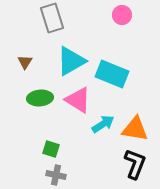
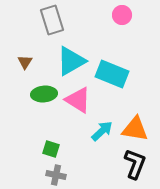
gray rectangle: moved 2 px down
green ellipse: moved 4 px right, 4 px up
cyan arrow: moved 1 px left, 7 px down; rotated 10 degrees counterclockwise
